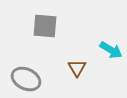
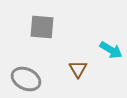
gray square: moved 3 px left, 1 px down
brown triangle: moved 1 px right, 1 px down
